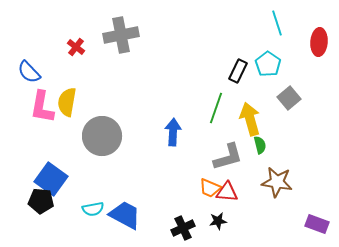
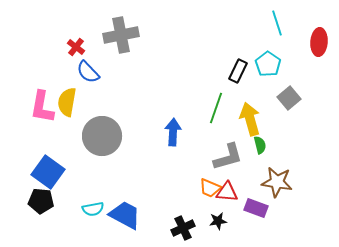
blue semicircle: moved 59 px right
blue square: moved 3 px left, 7 px up
purple rectangle: moved 61 px left, 16 px up
